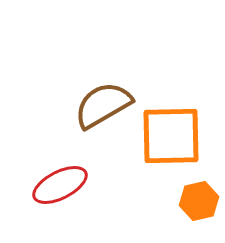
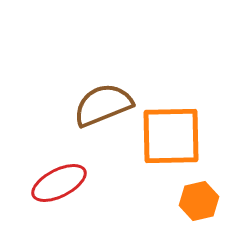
brown semicircle: rotated 8 degrees clockwise
red ellipse: moved 1 px left, 2 px up
